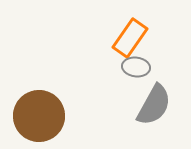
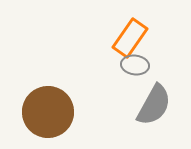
gray ellipse: moved 1 px left, 2 px up
brown circle: moved 9 px right, 4 px up
